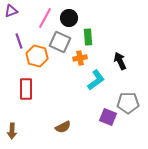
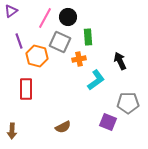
purple triangle: rotated 16 degrees counterclockwise
black circle: moved 1 px left, 1 px up
orange cross: moved 1 px left, 1 px down
purple square: moved 5 px down
